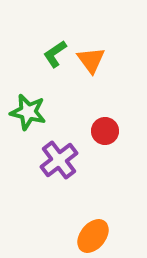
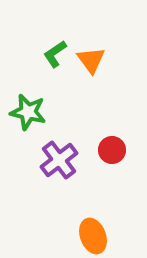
red circle: moved 7 px right, 19 px down
orange ellipse: rotated 60 degrees counterclockwise
